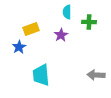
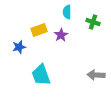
green cross: moved 4 px right; rotated 16 degrees clockwise
yellow rectangle: moved 8 px right, 1 px down
blue star: rotated 16 degrees clockwise
cyan trapezoid: rotated 15 degrees counterclockwise
